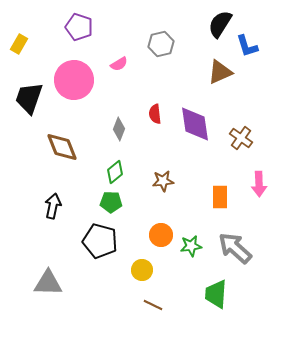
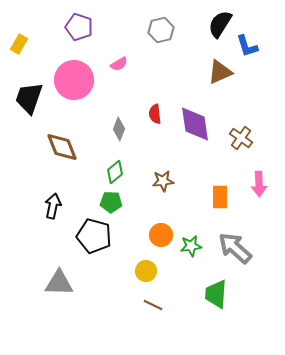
gray hexagon: moved 14 px up
black pentagon: moved 6 px left, 5 px up
yellow circle: moved 4 px right, 1 px down
gray triangle: moved 11 px right
